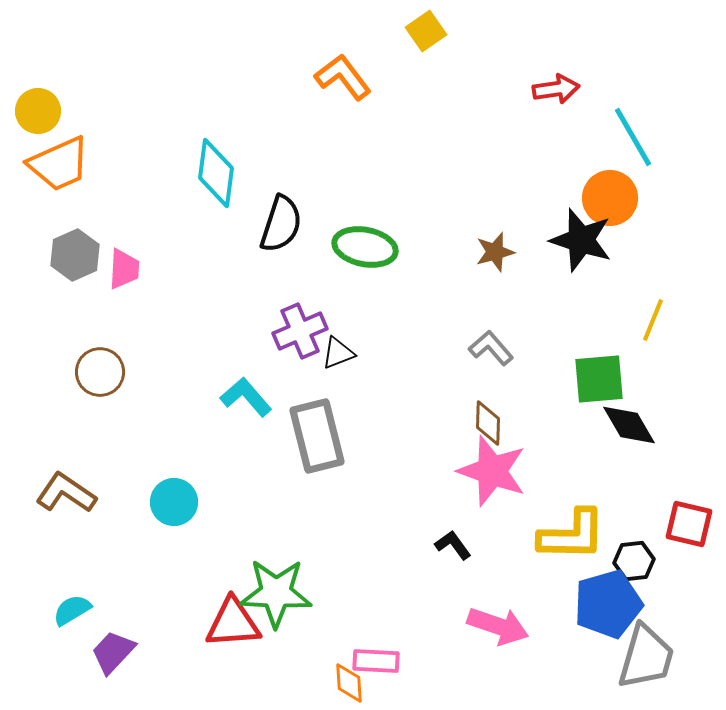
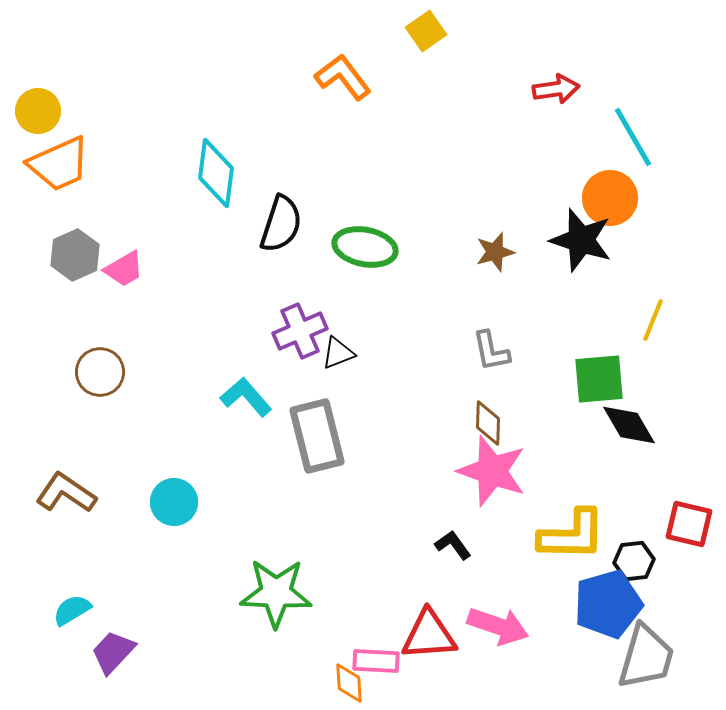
pink trapezoid: rotated 57 degrees clockwise
gray L-shape: moved 3 px down; rotated 150 degrees counterclockwise
red triangle: moved 196 px right, 12 px down
